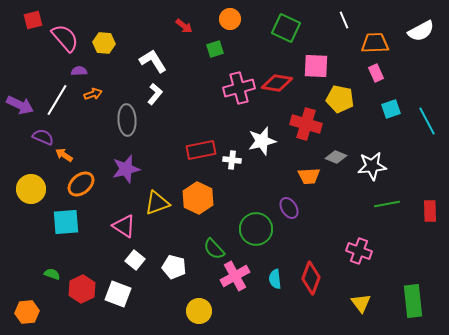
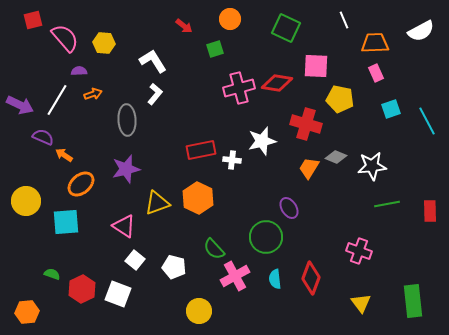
orange trapezoid at (309, 176): moved 8 px up; rotated 125 degrees clockwise
yellow circle at (31, 189): moved 5 px left, 12 px down
green circle at (256, 229): moved 10 px right, 8 px down
